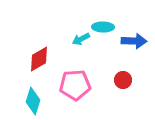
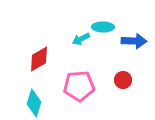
pink pentagon: moved 4 px right, 1 px down
cyan diamond: moved 1 px right, 2 px down
